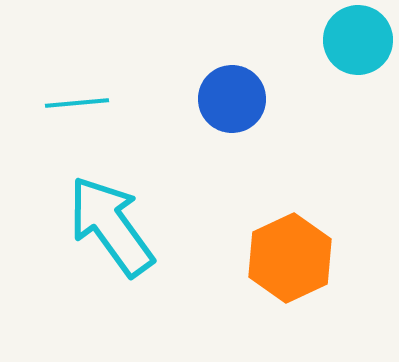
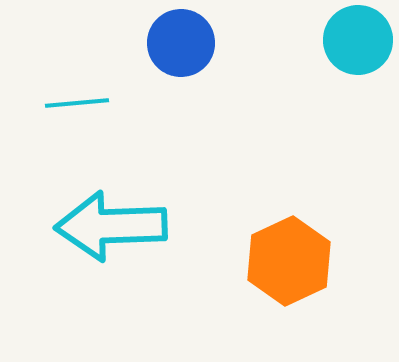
blue circle: moved 51 px left, 56 px up
cyan arrow: rotated 56 degrees counterclockwise
orange hexagon: moved 1 px left, 3 px down
